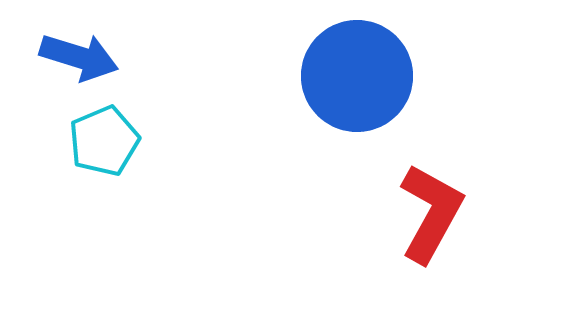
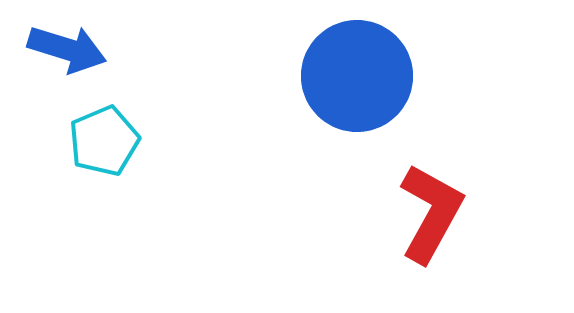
blue arrow: moved 12 px left, 8 px up
